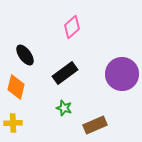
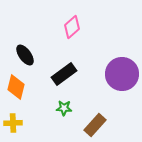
black rectangle: moved 1 px left, 1 px down
green star: rotated 14 degrees counterclockwise
brown rectangle: rotated 25 degrees counterclockwise
